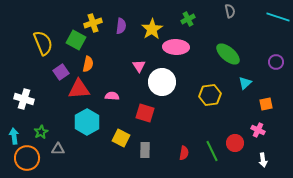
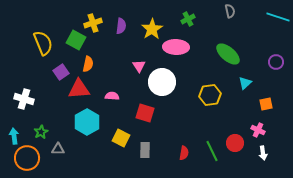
white arrow: moved 7 px up
